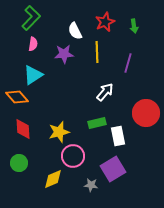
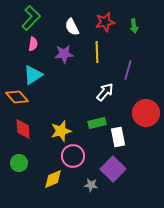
red star: rotated 12 degrees clockwise
white semicircle: moved 3 px left, 4 px up
purple line: moved 7 px down
yellow star: moved 2 px right, 1 px up
white rectangle: moved 1 px down
purple square: rotated 15 degrees counterclockwise
